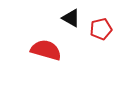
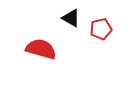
red semicircle: moved 5 px left, 1 px up
